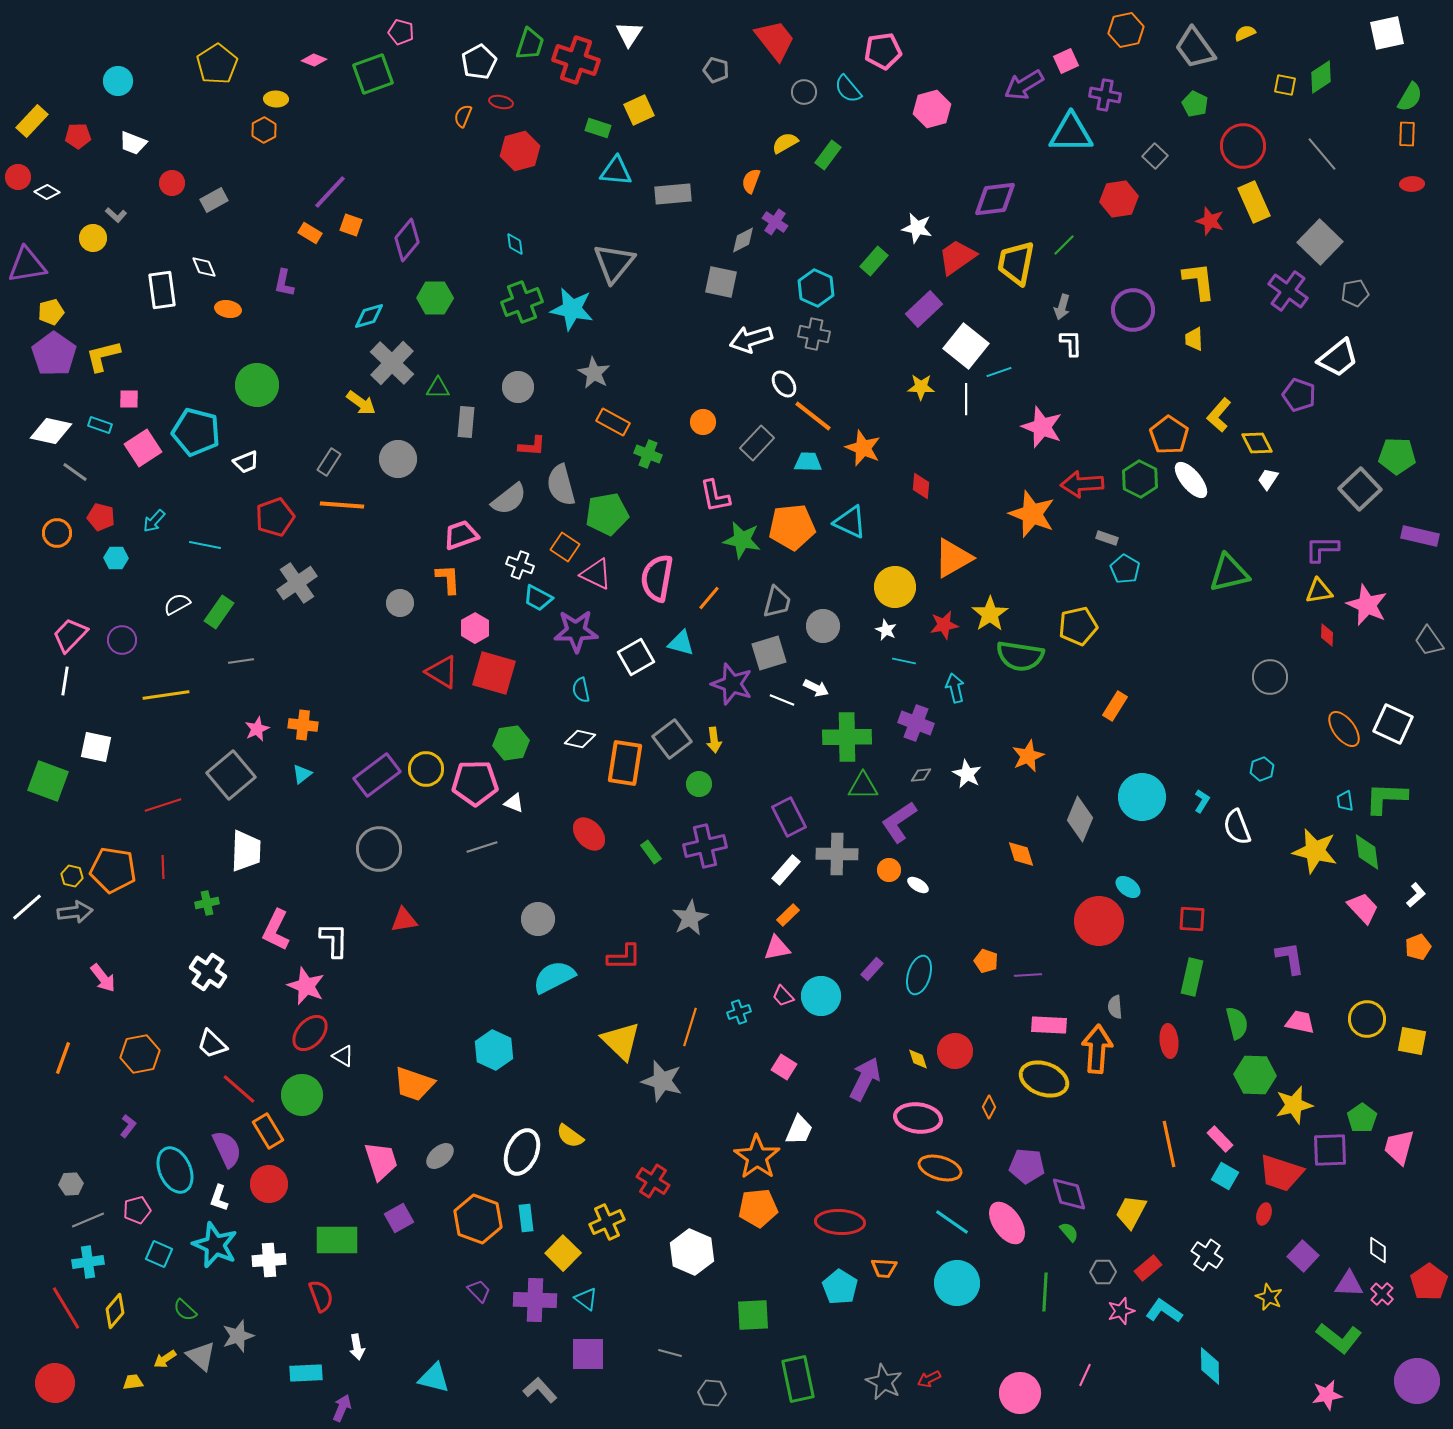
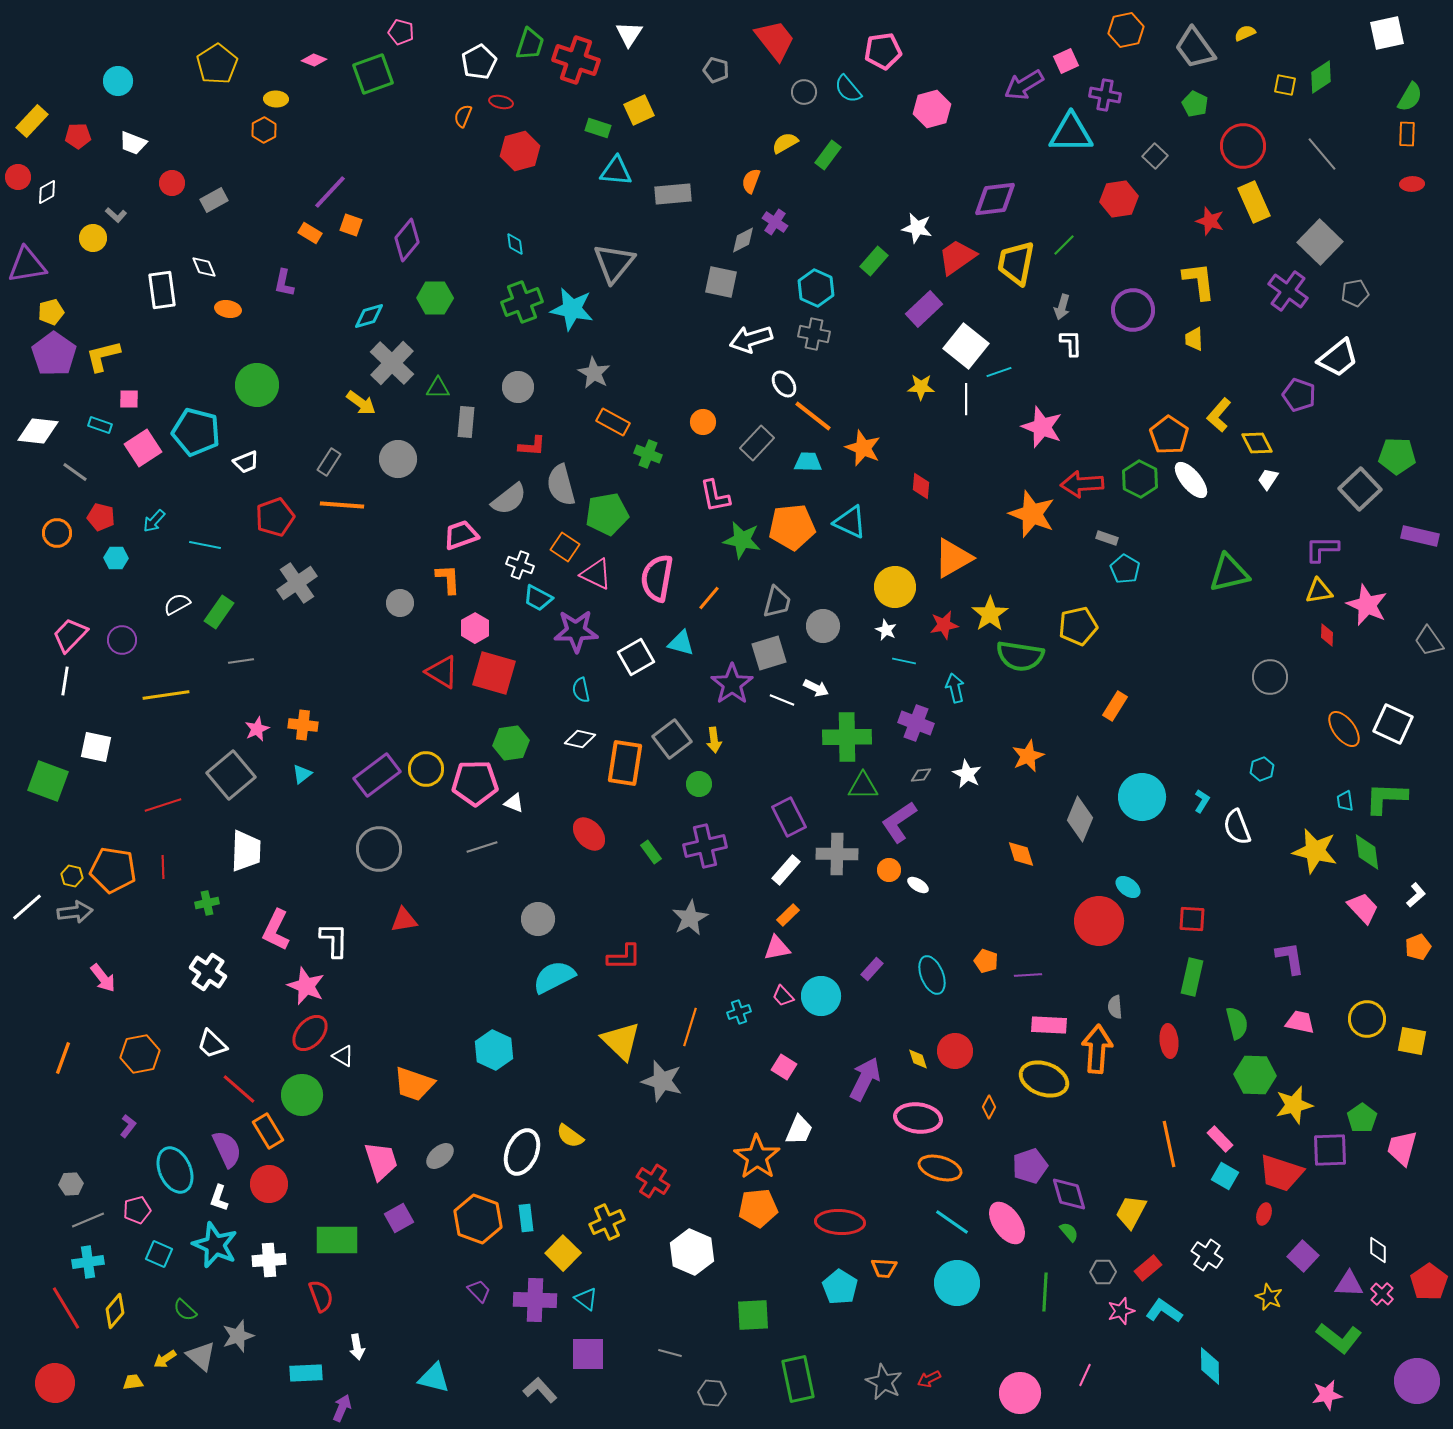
white diamond at (47, 192): rotated 60 degrees counterclockwise
white diamond at (51, 431): moved 13 px left; rotated 6 degrees counterclockwise
purple star at (732, 684): rotated 18 degrees clockwise
cyan ellipse at (919, 975): moved 13 px right; rotated 39 degrees counterclockwise
pink trapezoid at (1399, 1147): moved 3 px right, 1 px down
purple pentagon at (1027, 1166): moved 3 px right; rotated 24 degrees counterclockwise
